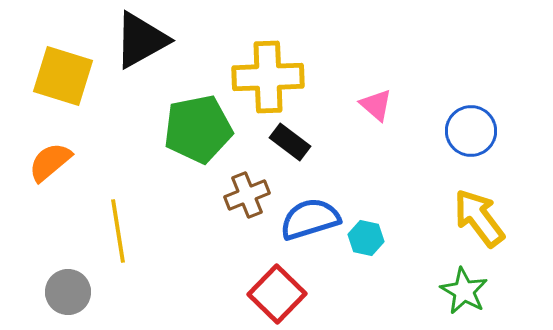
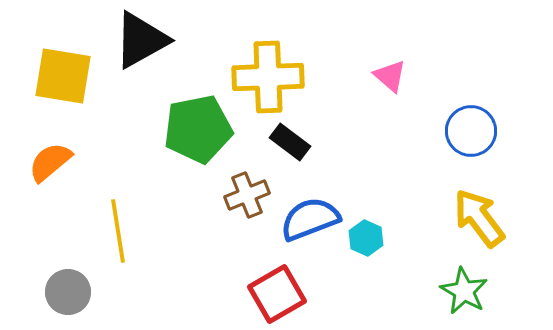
yellow square: rotated 8 degrees counterclockwise
pink triangle: moved 14 px right, 29 px up
blue semicircle: rotated 4 degrees counterclockwise
cyan hexagon: rotated 12 degrees clockwise
red square: rotated 16 degrees clockwise
